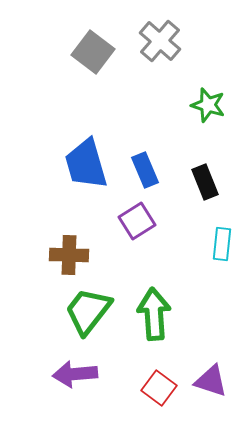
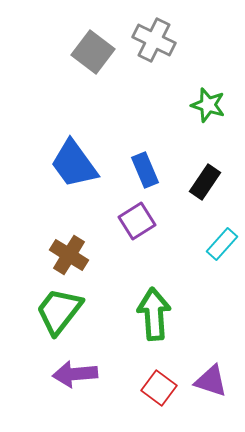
gray cross: moved 6 px left, 1 px up; rotated 15 degrees counterclockwise
blue trapezoid: moved 12 px left; rotated 20 degrees counterclockwise
black rectangle: rotated 56 degrees clockwise
cyan rectangle: rotated 36 degrees clockwise
brown cross: rotated 30 degrees clockwise
green trapezoid: moved 29 px left
